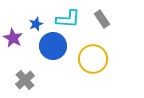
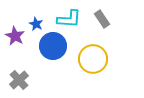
cyan L-shape: moved 1 px right
blue star: rotated 24 degrees counterclockwise
purple star: moved 2 px right, 2 px up
gray cross: moved 6 px left
